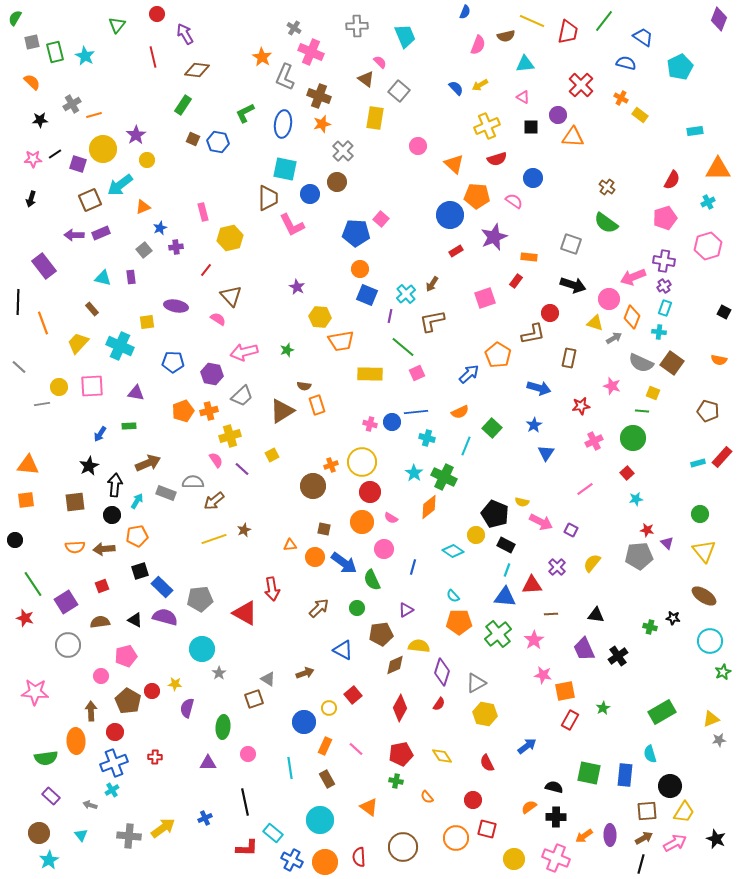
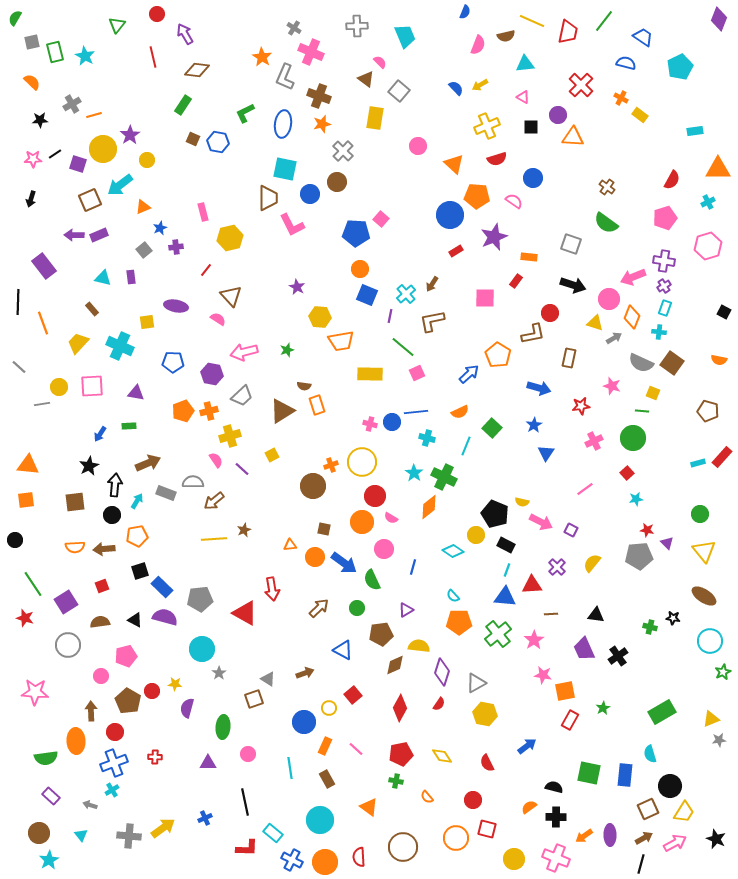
purple star at (136, 135): moved 6 px left
purple rectangle at (101, 233): moved 2 px left, 2 px down
pink square at (485, 298): rotated 20 degrees clockwise
red circle at (370, 492): moved 5 px right, 4 px down
yellow line at (214, 539): rotated 15 degrees clockwise
brown square at (647, 811): moved 1 px right, 2 px up; rotated 20 degrees counterclockwise
